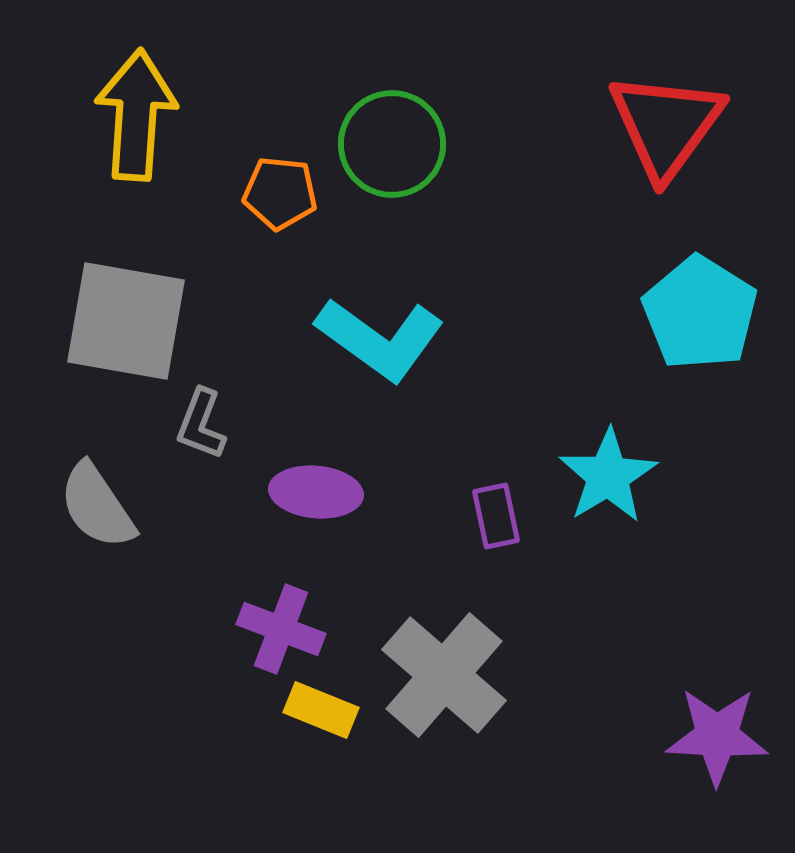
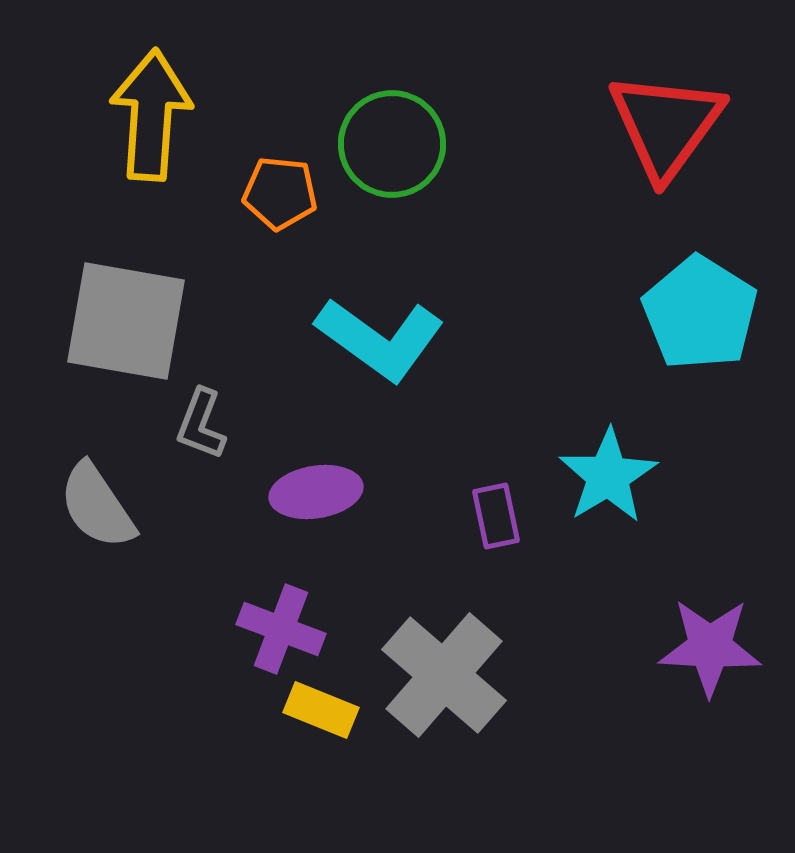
yellow arrow: moved 15 px right
purple ellipse: rotated 14 degrees counterclockwise
purple star: moved 7 px left, 89 px up
